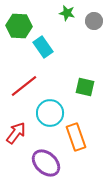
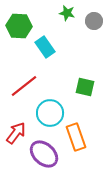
cyan rectangle: moved 2 px right
purple ellipse: moved 2 px left, 9 px up
